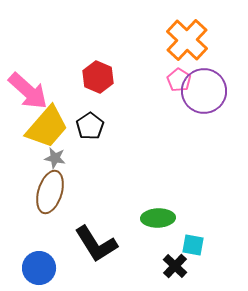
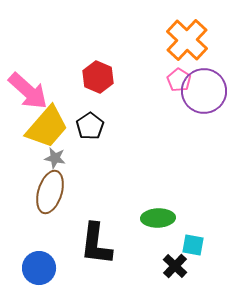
black L-shape: rotated 39 degrees clockwise
